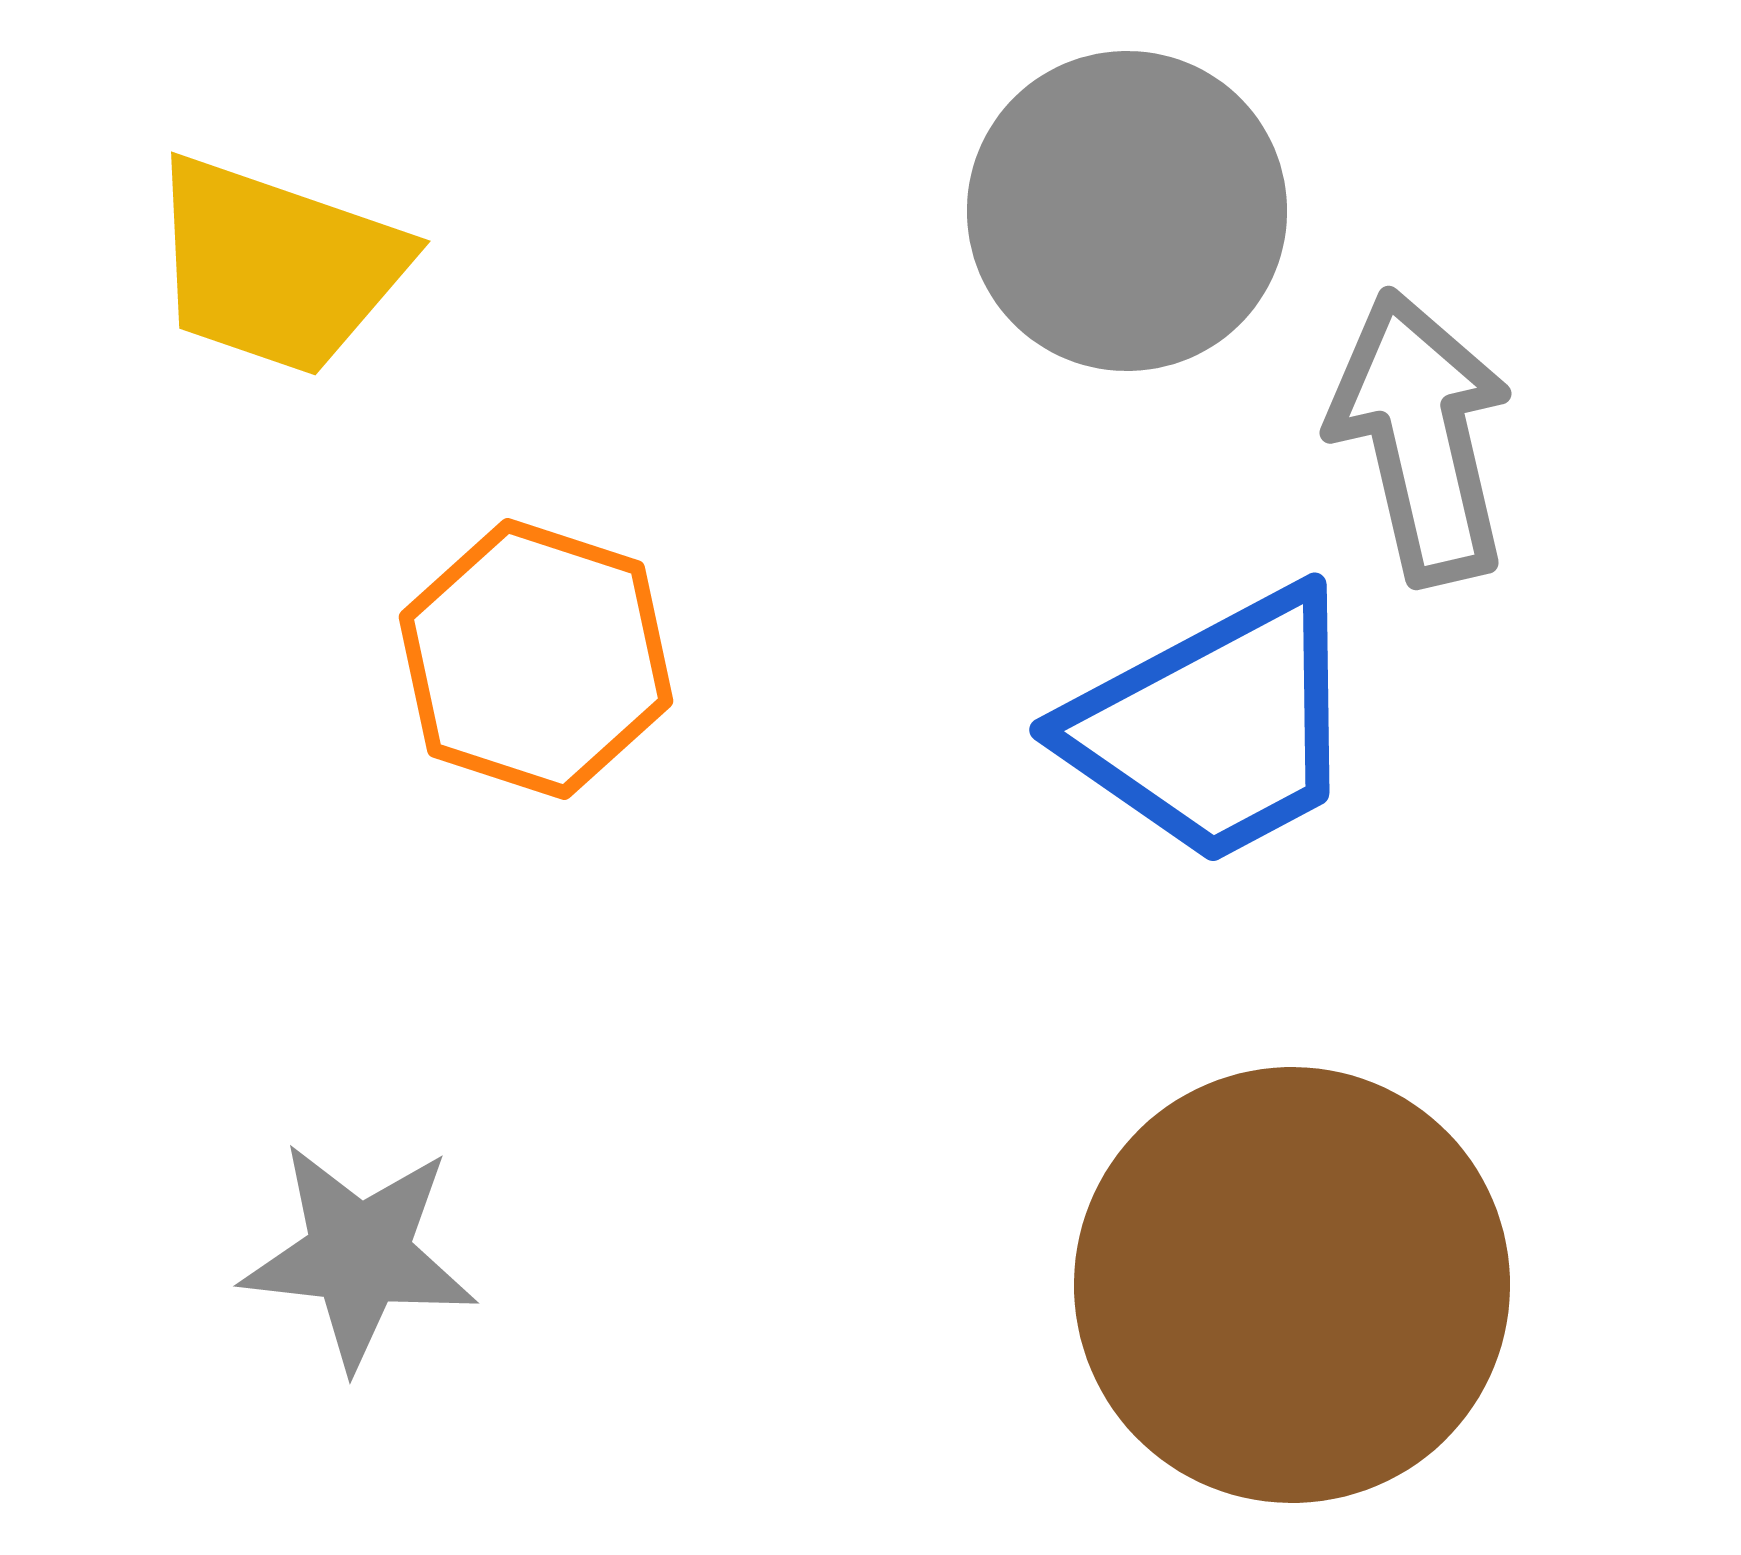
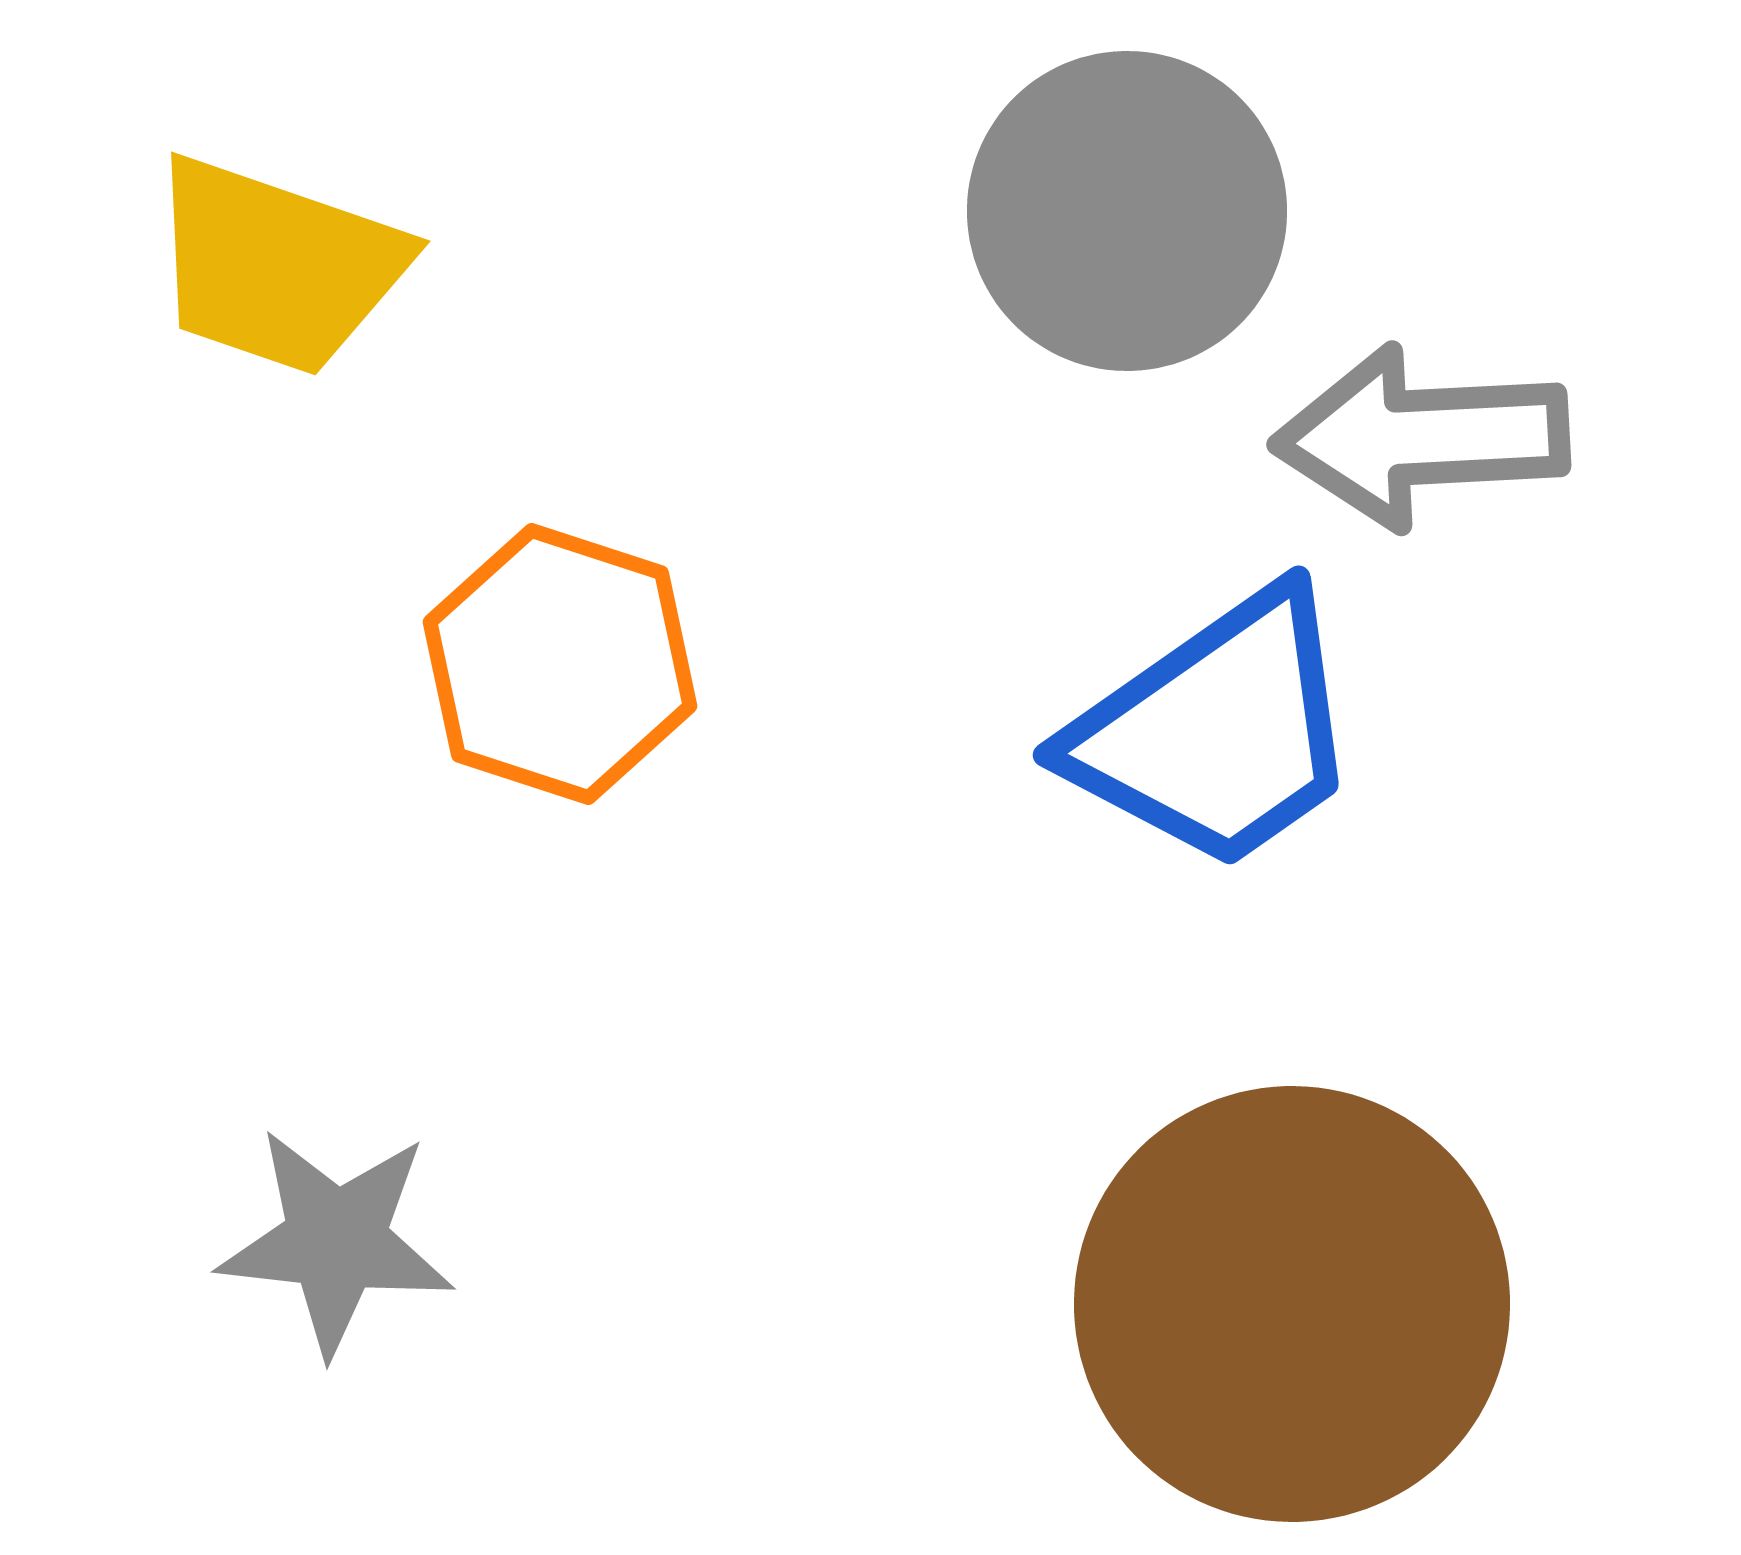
gray arrow: rotated 80 degrees counterclockwise
orange hexagon: moved 24 px right, 5 px down
blue trapezoid: moved 2 px right, 4 px down; rotated 7 degrees counterclockwise
gray star: moved 23 px left, 14 px up
brown circle: moved 19 px down
